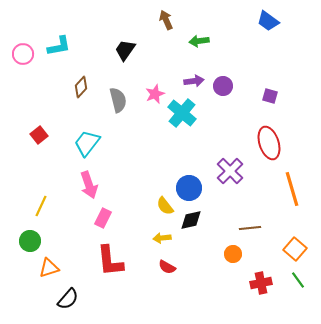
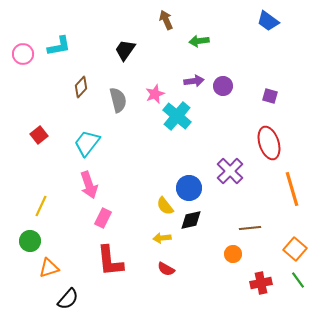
cyan cross: moved 5 px left, 3 px down
red semicircle: moved 1 px left, 2 px down
